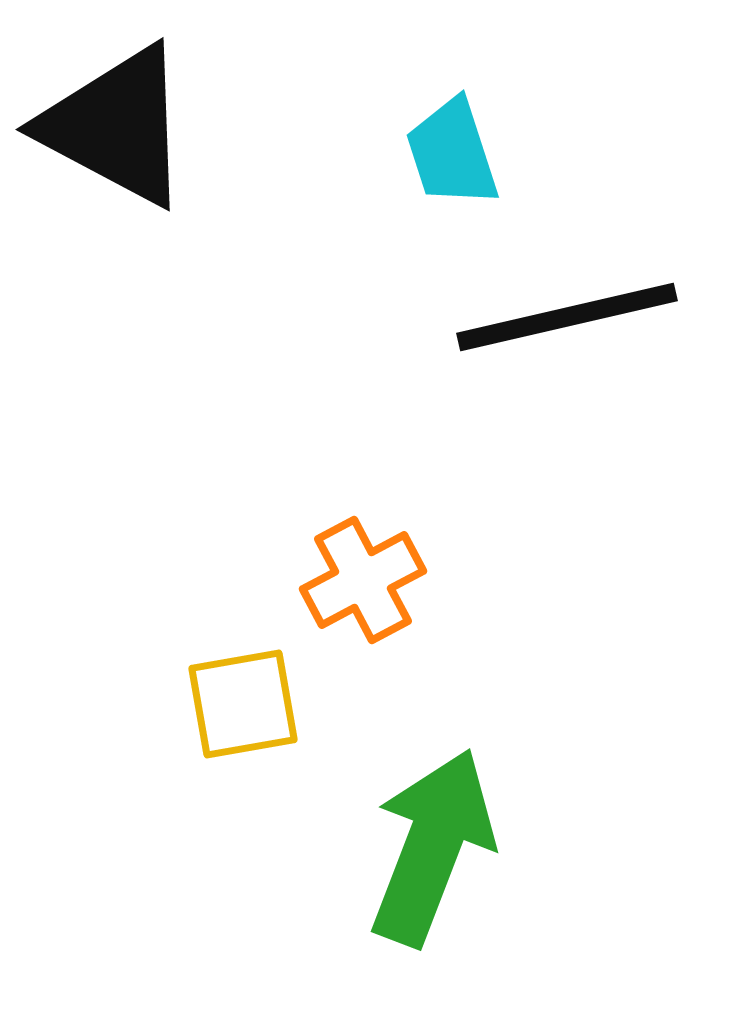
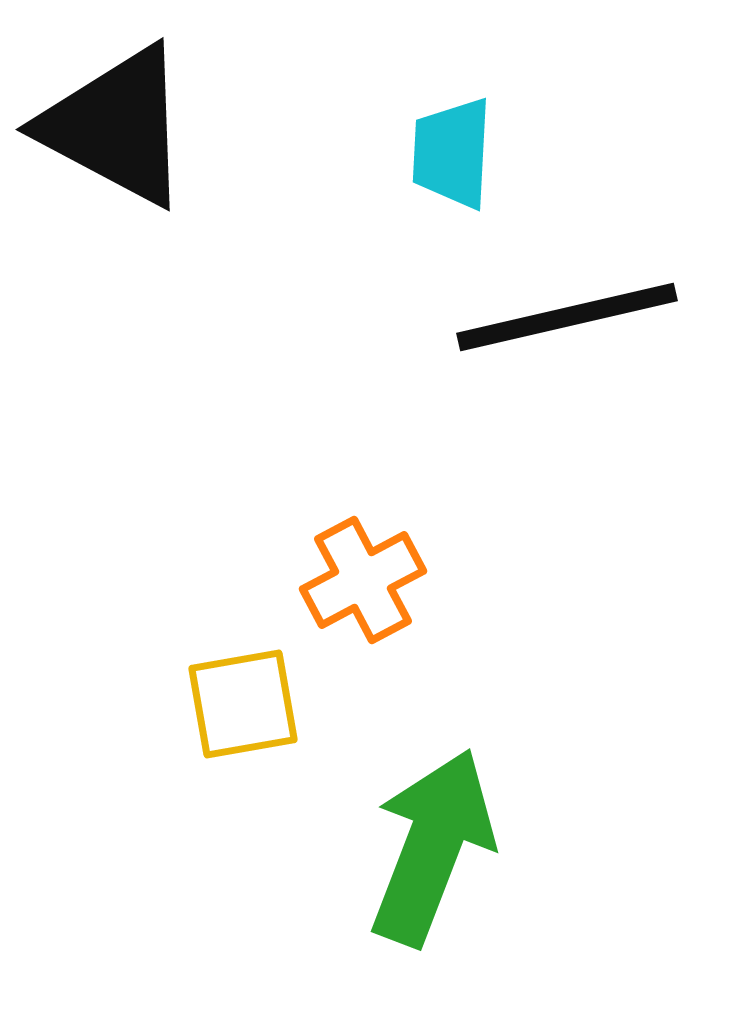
cyan trapezoid: rotated 21 degrees clockwise
